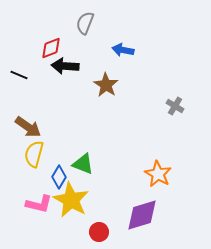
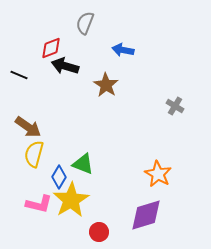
black arrow: rotated 12 degrees clockwise
yellow star: rotated 12 degrees clockwise
purple diamond: moved 4 px right
